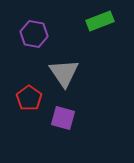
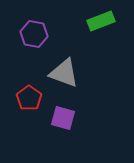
green rectangle: moved 1 px right
gray triangle: rotated 36 degrees counterclockwise
